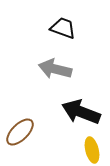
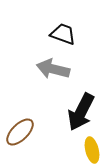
black trapezoid: moved 6 px down
gray arrow: moved 2 px left
black arrow: rotated 84 degrees counterclockwise
